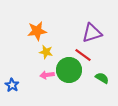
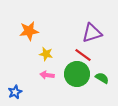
orange star: moved 8 px left
yellow star: moved 2 px down
green circle: moved 8 px right, 4 px down
pink arrow: rotated 16 degrees clockwise
blue star: moved 3 px right, 7 px down; rotated 16 degrees clockwise
